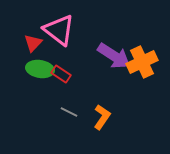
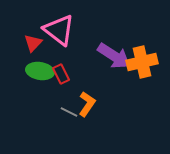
orange cross: rotated 12 degrees clockwise
green ellipse: moved 2 px down
red rectangle: rotated 30 degrees clockwise
orange L-shape: moved 15 px left, 13 px up
